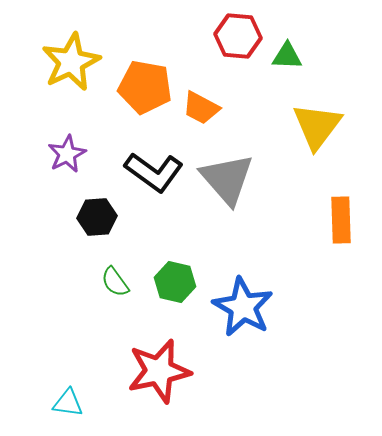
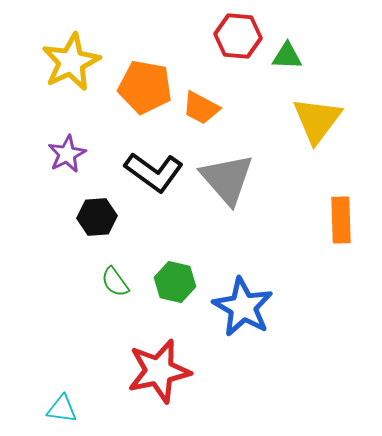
yellow triangle: moved 6 px up
cyan triangle: moved 6 px left, 6 px down
